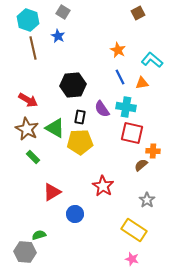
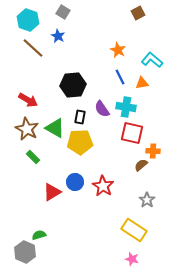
brown line: rotated 35 degrees counterclockwise
blue circle: moved 32 px up
gray hexagon: rotated 20 degrees clockwise
